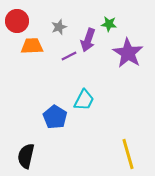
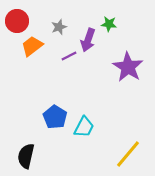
orange trapezoid: rotated 35 degrees counterclockwise
purple star: moved 14 px down
cyan trapezoid: moved 27 px down
yellow line: rotated 56 degrees clockwise
